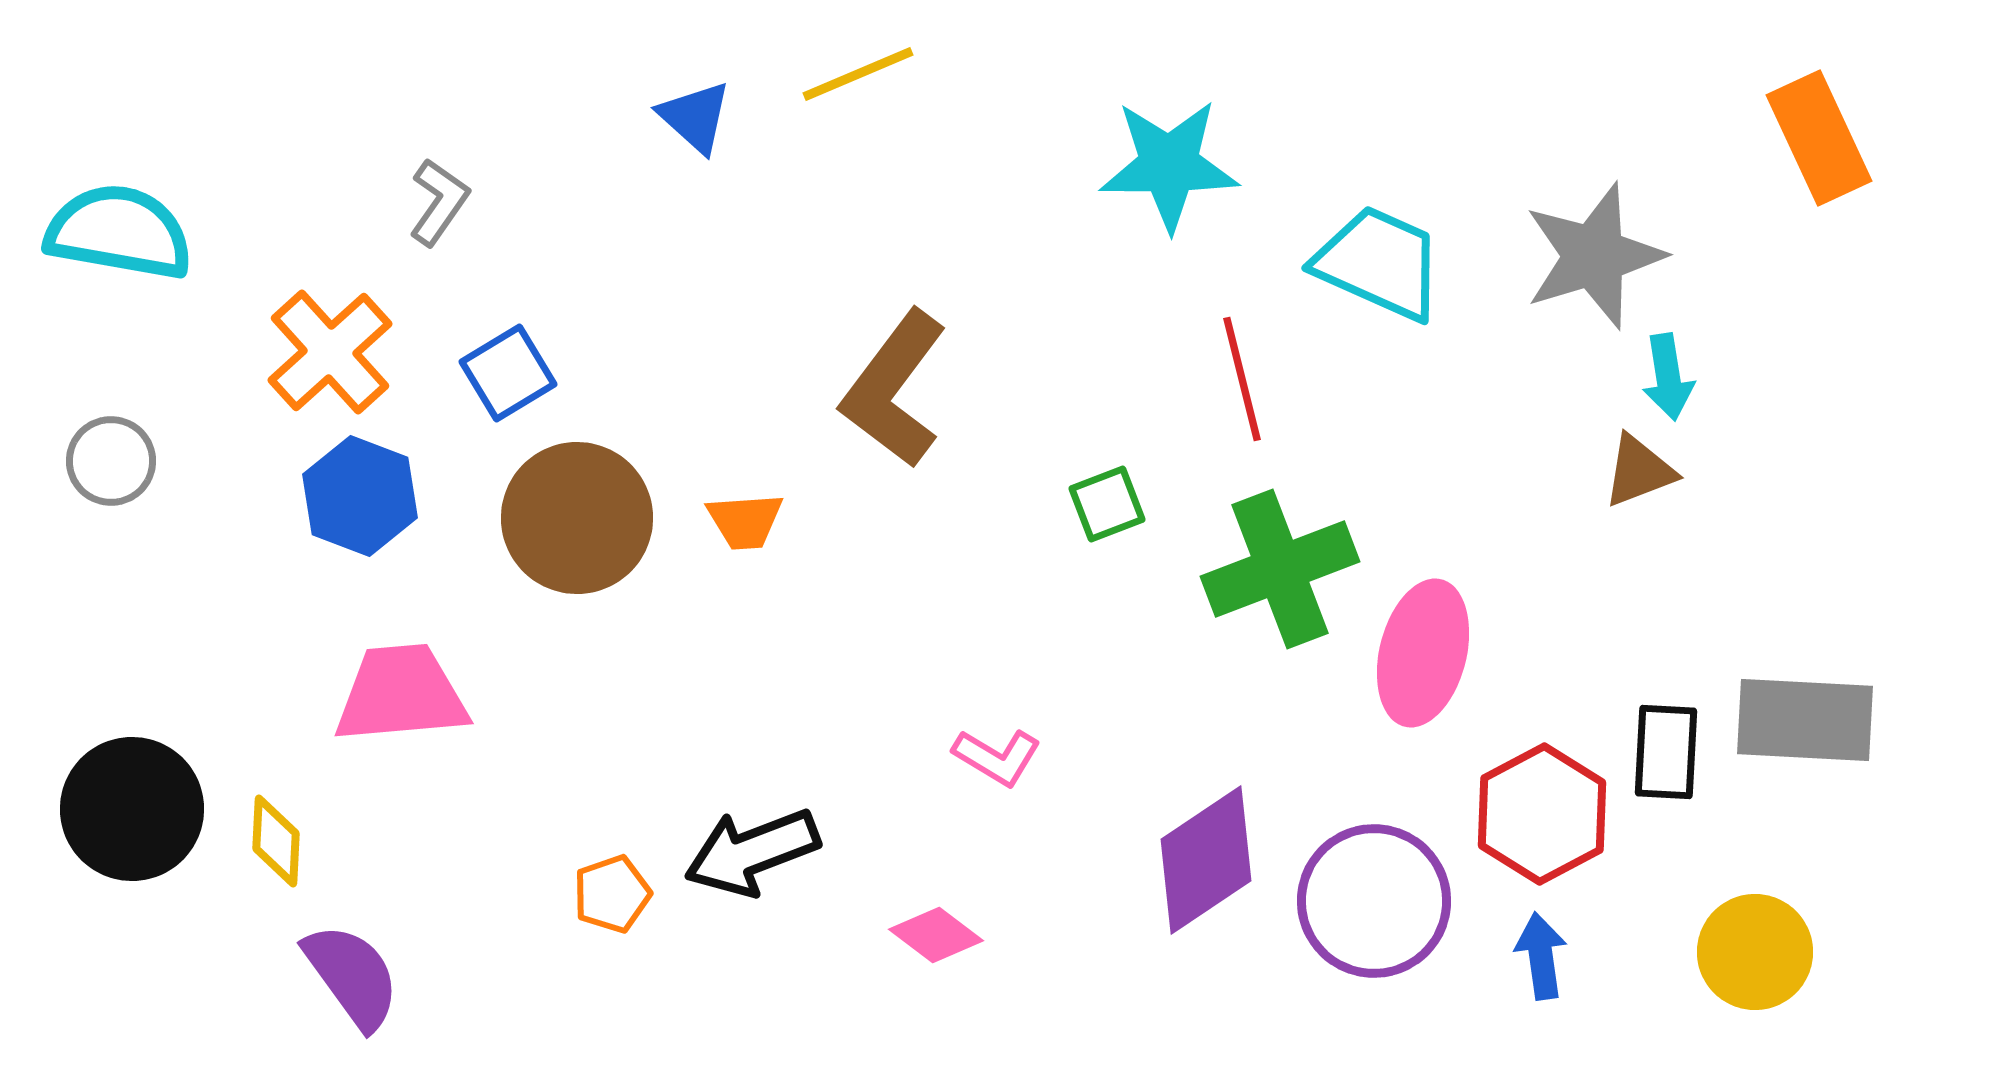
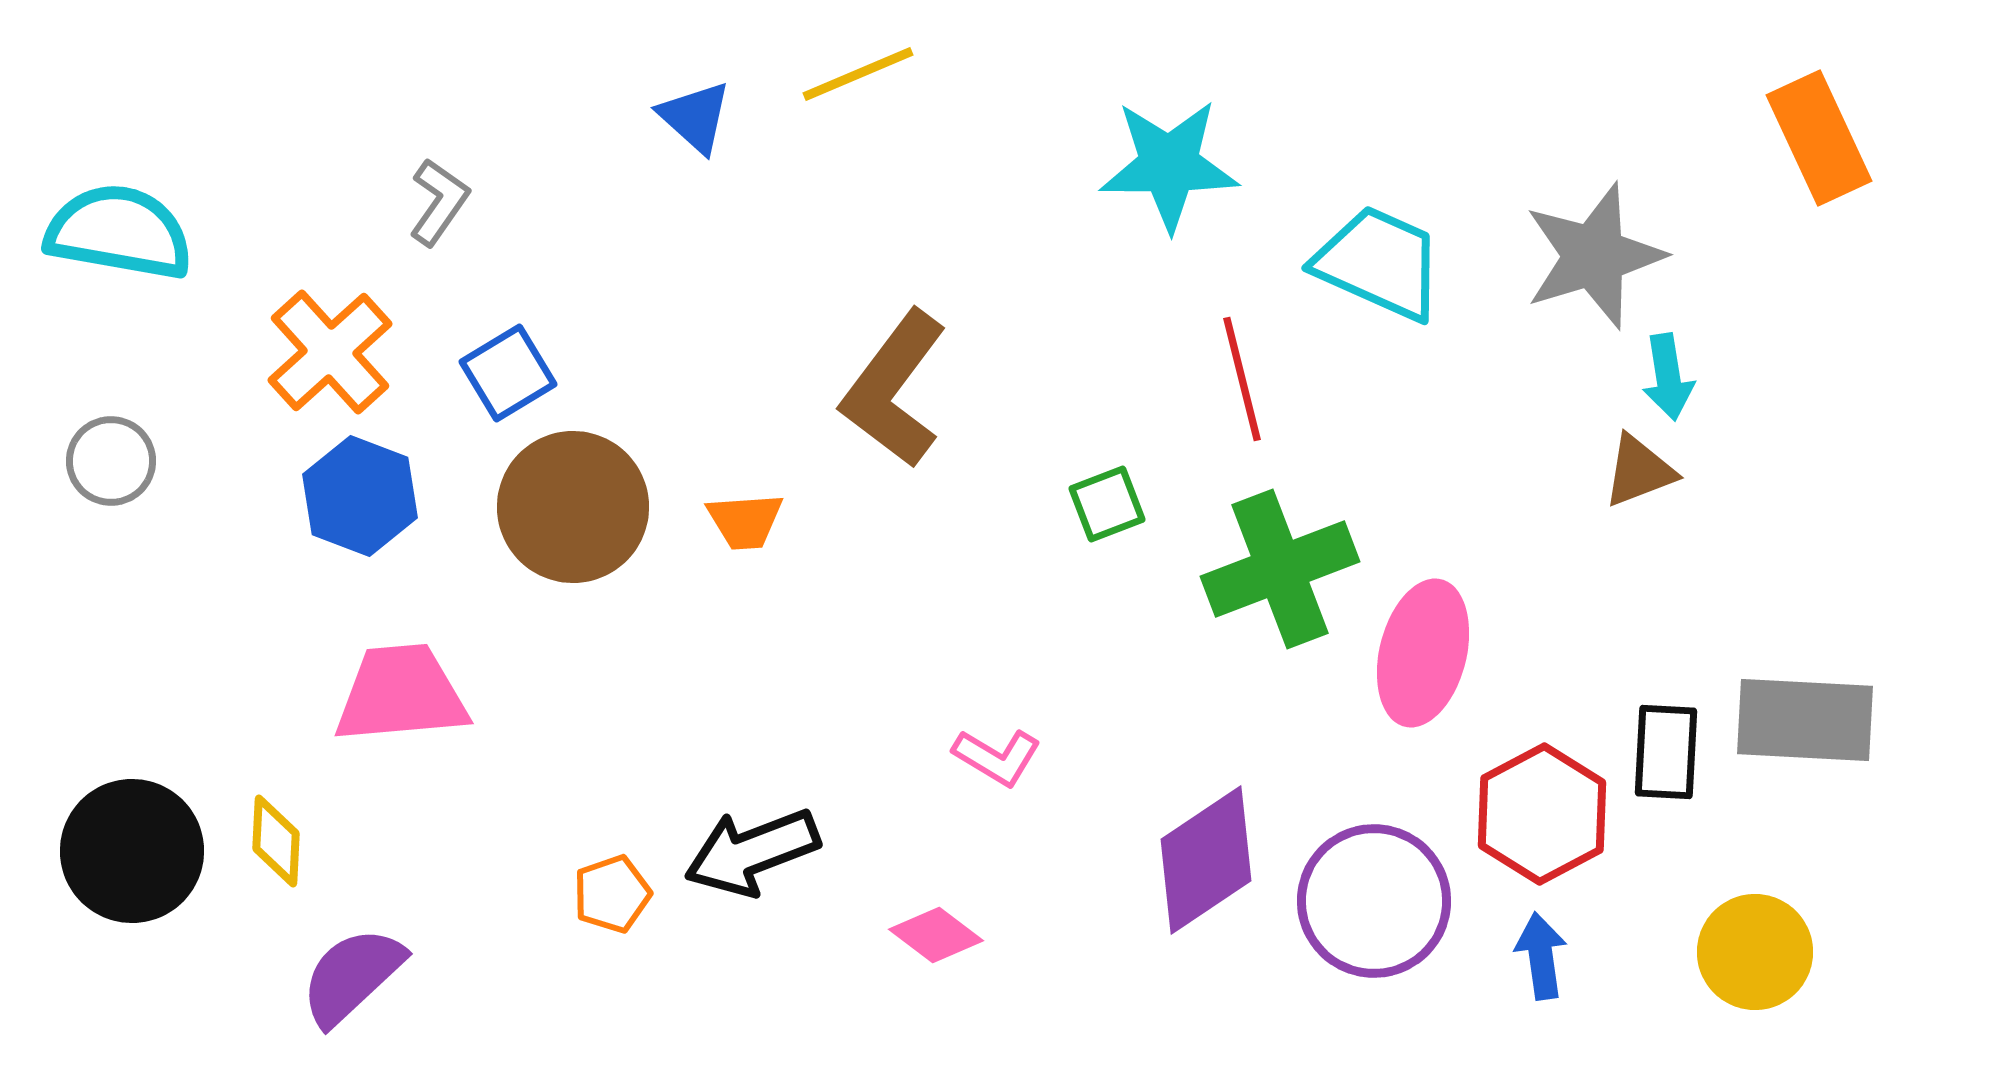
brown circle: moved 4 px left, 11 px up
black circle: moved 42 px down
purple semicircle: rotated 97 degrees counterclockwise
